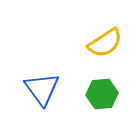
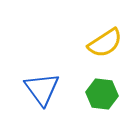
green hexagon: rotated 12 degrees clockwise
